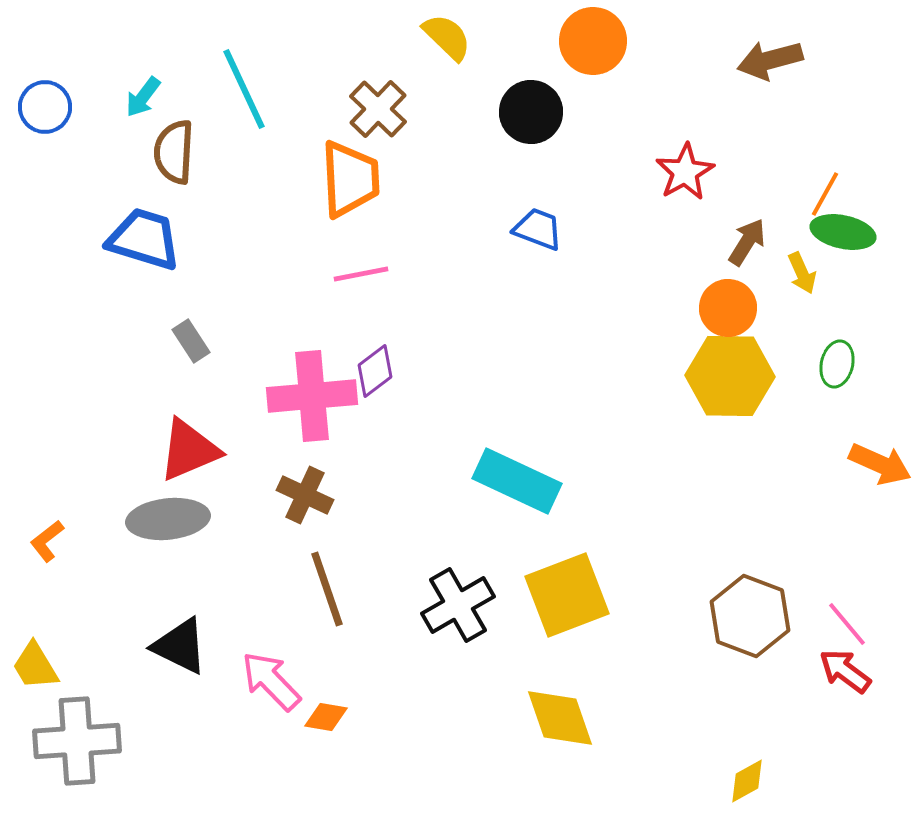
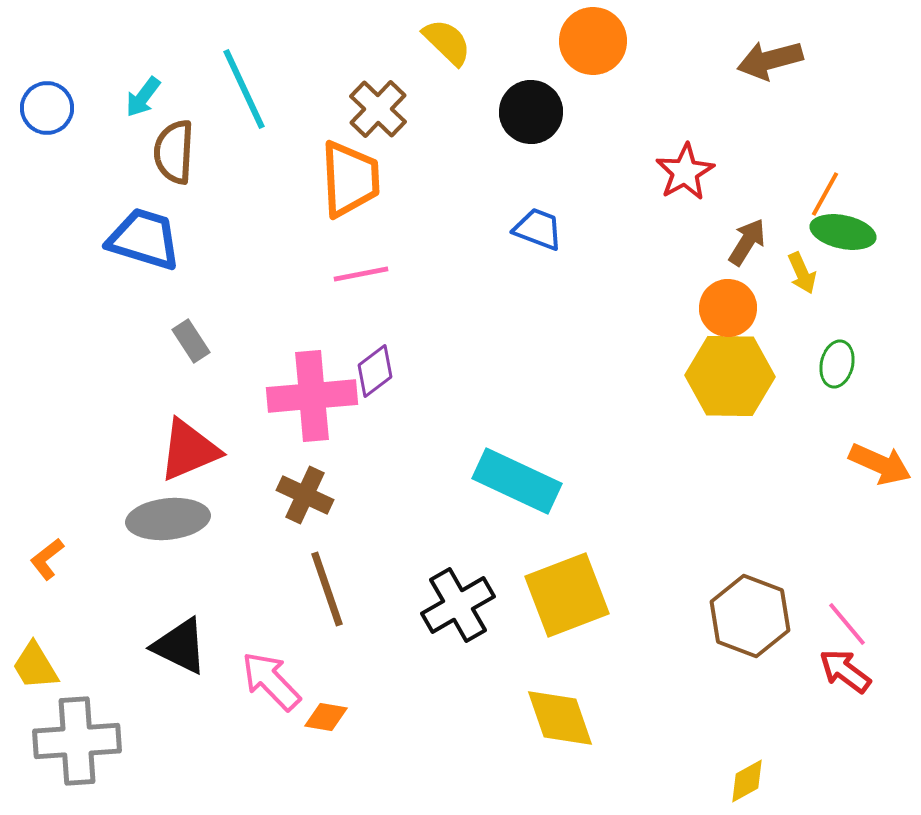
yellow semicircle at (447, 37): moved 5 px down
blue circle at (45, 107): moved 2 px right, 1 px down
orange L-shape at (47, 541): moved 18 px down
